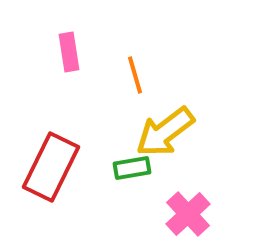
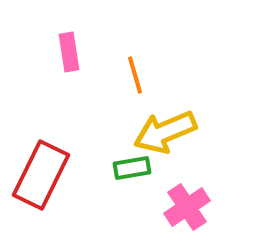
yellow arrow: rotated 14 degrees clockwise
red rectangle: moved 10 px left, 8 px down
pink cross: moved 1 px left, 7 px up; rotated 9 degrees clockwise
